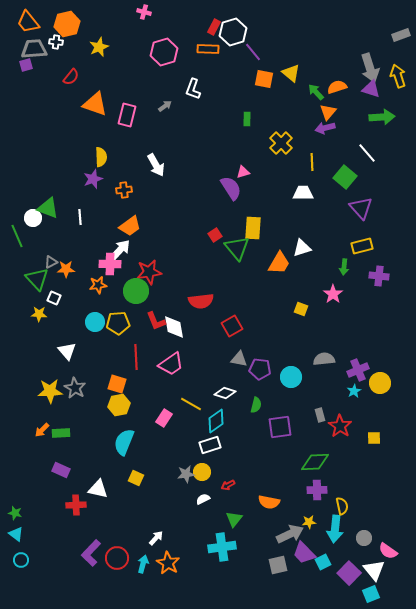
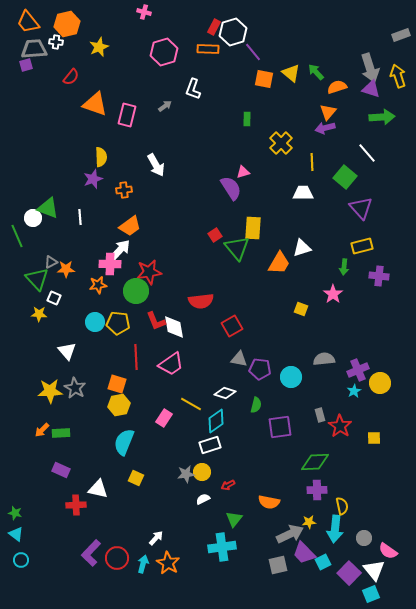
green arrow at (316, 92): moved 20 px up
yellow pentagon at (118, 323): rotated 10 degrees clockwise
